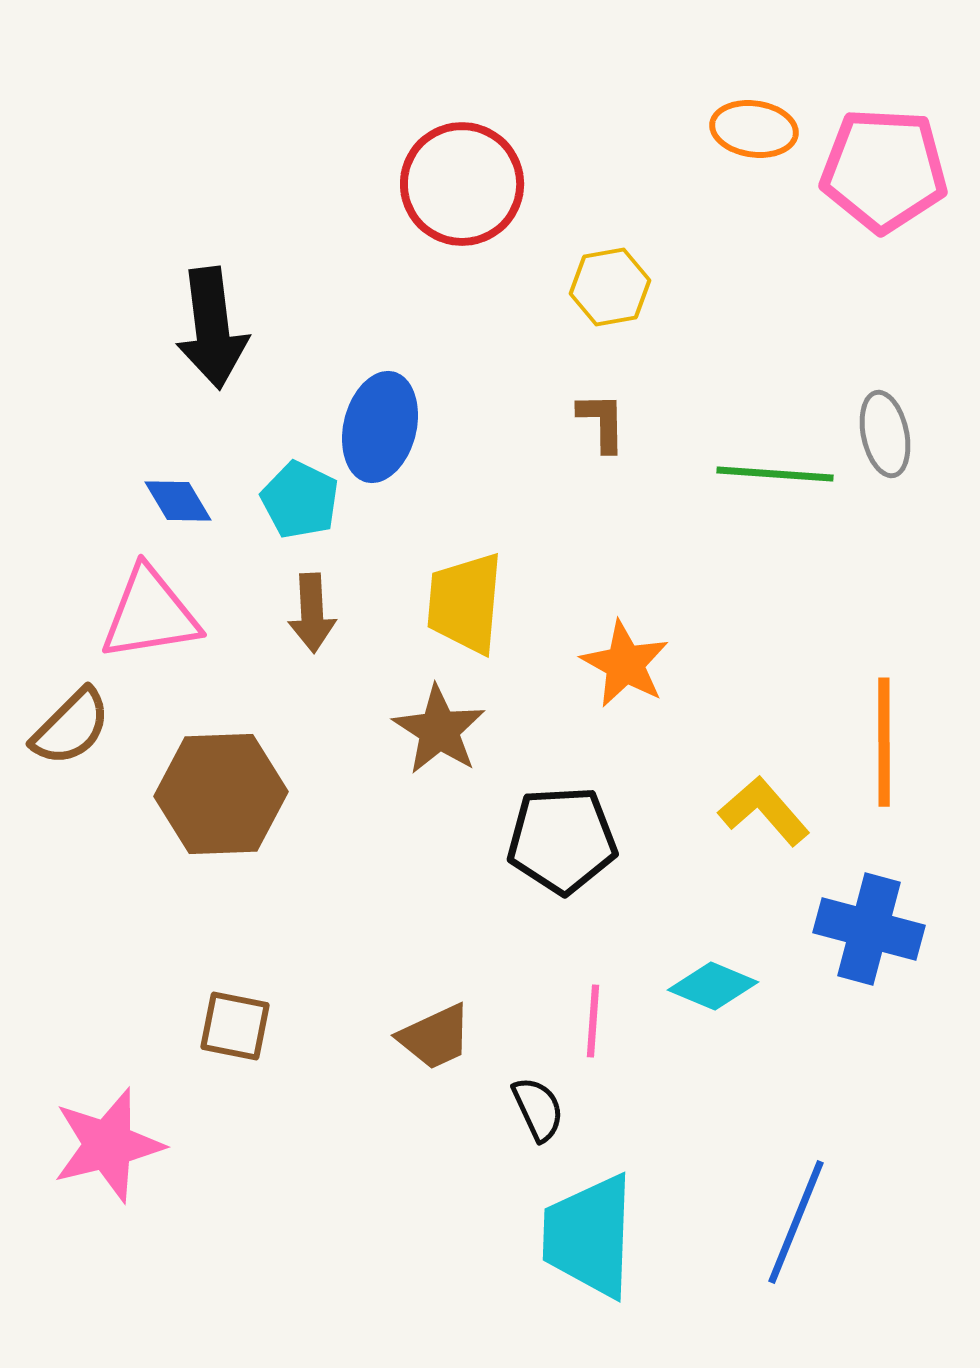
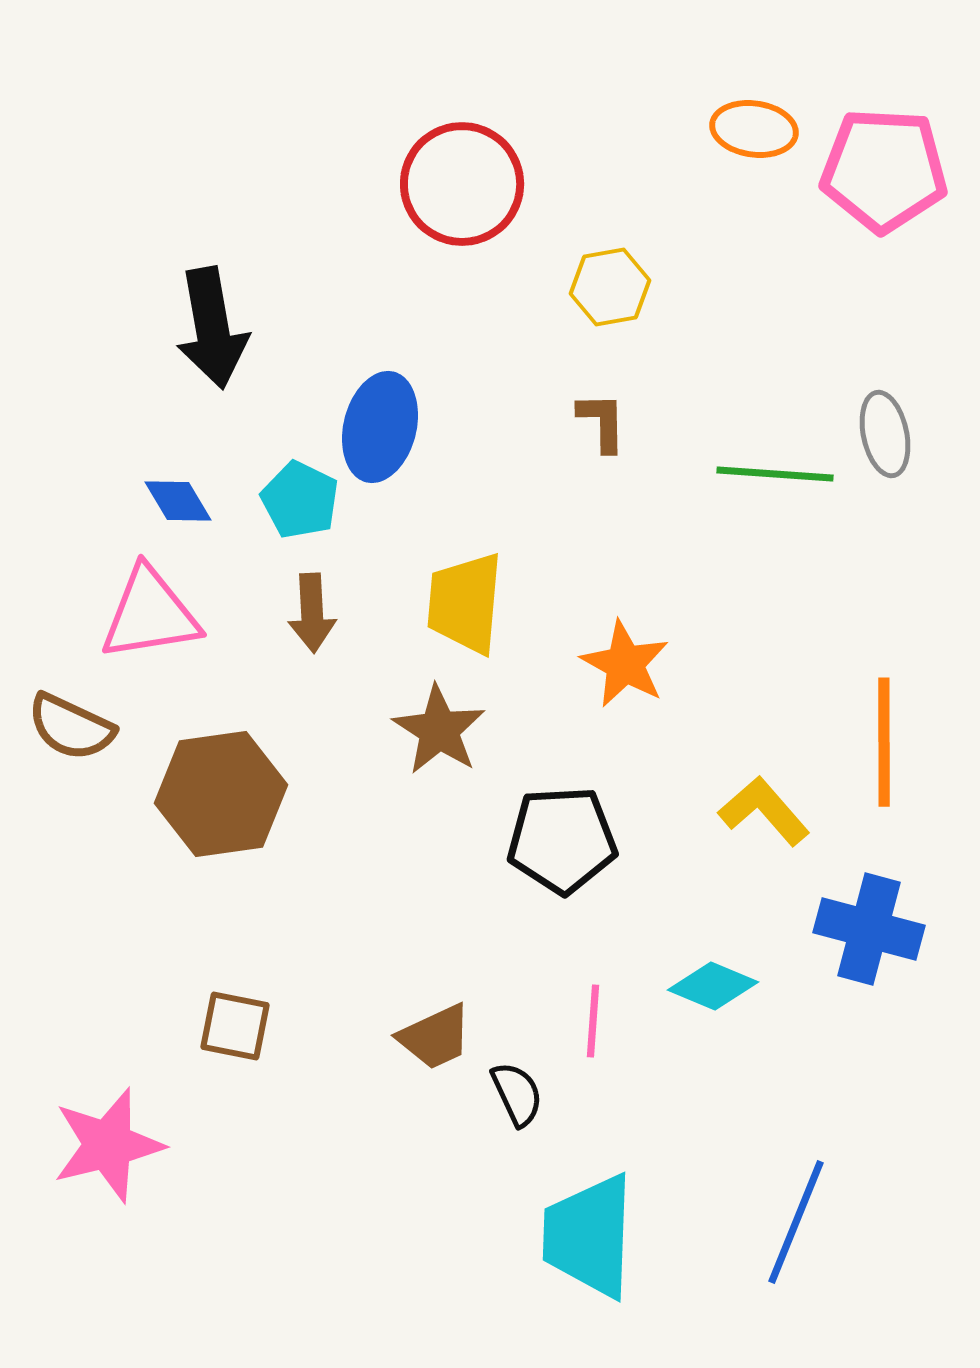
black arrow: rotated 3 degrees counterclockwise
brown semicircle: rotated 70 degrees clockwise
brown hexagon: rotated 6 degrees counterclockwise
black semicircle: moved 21 px left, 15 px up
